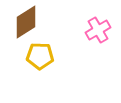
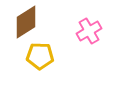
pink cross: moved 9 px left, 1 px down
